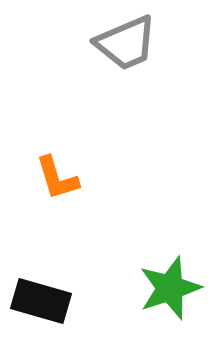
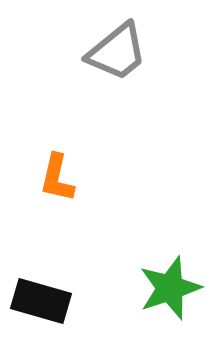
gray trapezoid: moved 9 px left, 9 px down; rotated 16 degrees counterclockwise
orange L-shape: rotated 30 degrees clockwise
